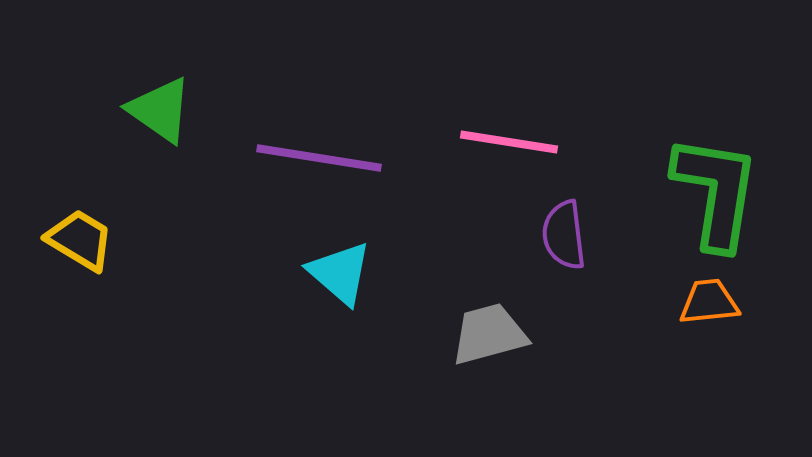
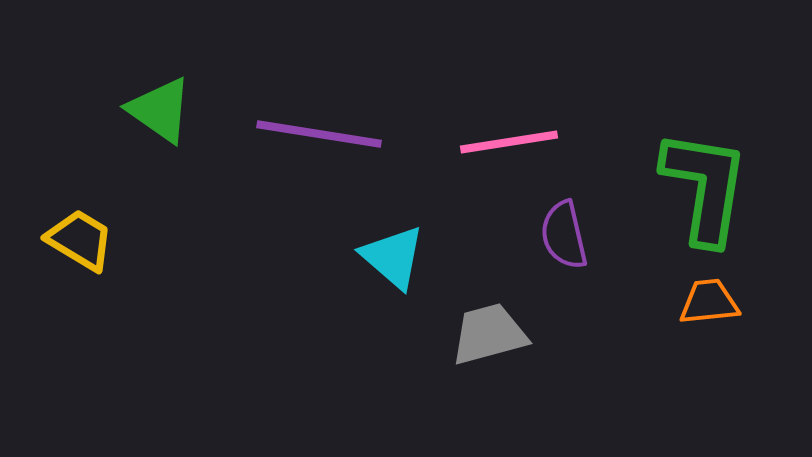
pink line: rotated 18 degrees counterclockwise
purple line: moved 24 px up
green L-shape: moved 11 px left, 5 px up
purple semicircle: rotated 6 degrees counterclockwise
cyan triangle: moved 53 px right, 16 px up
